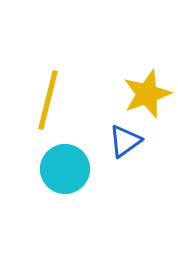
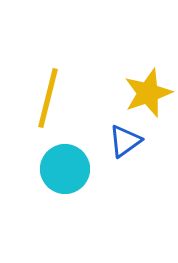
yellow star: moved 1 px right, 1 px up
yellow line: moved 2 px up
